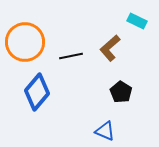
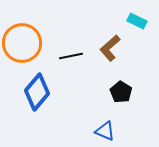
orange circle: moved 3 px left, 1 px down
